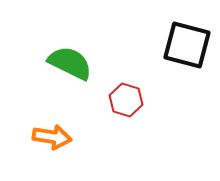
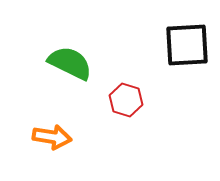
black square: rotated 18 degrees counterclockwise
